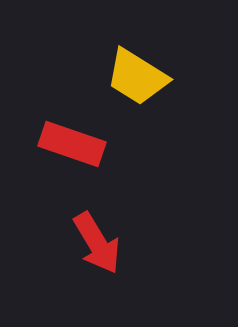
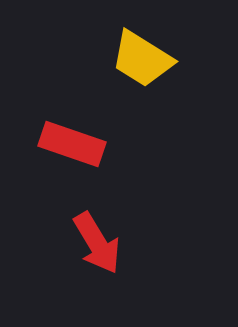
yellow trapezoid: moved 5 px right, 18 px up
